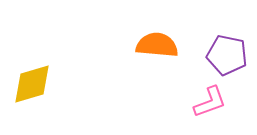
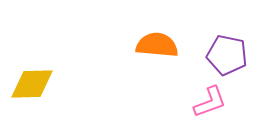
yellow diamond: rotated 15 degrees clockwise
